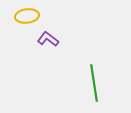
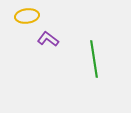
green line: moved 24 px up
